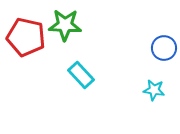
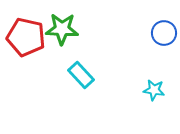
green star: moved 3 px left, 4 px down
blue circle: moved 15 px up
